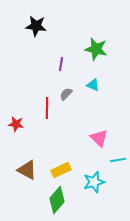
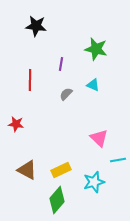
red line: moved 17 px left, 28 px up
